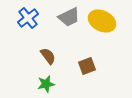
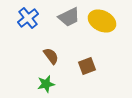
brown semicircle: moved 3 px right
